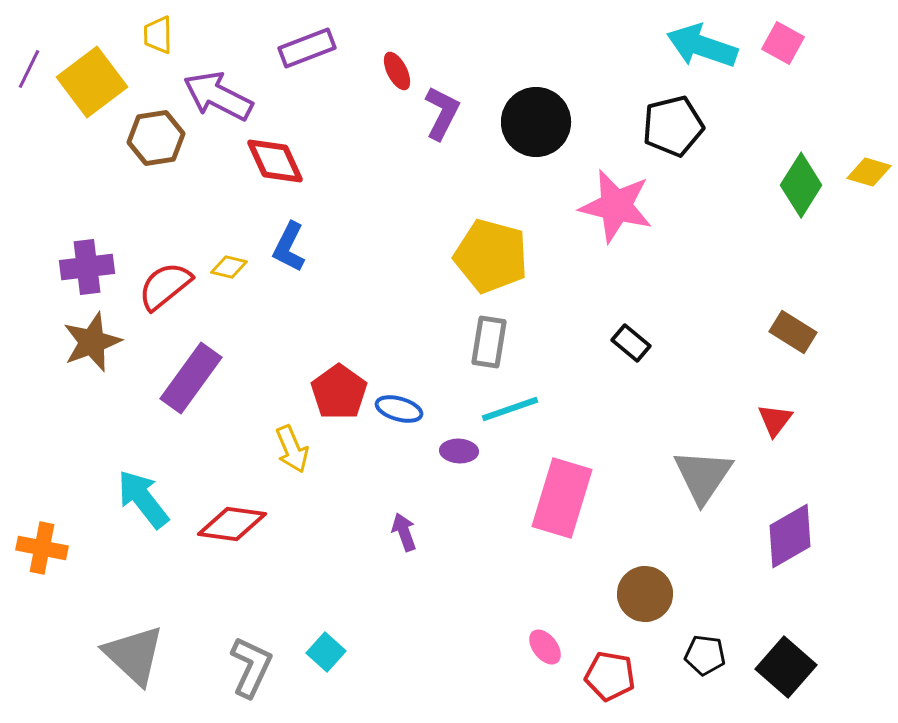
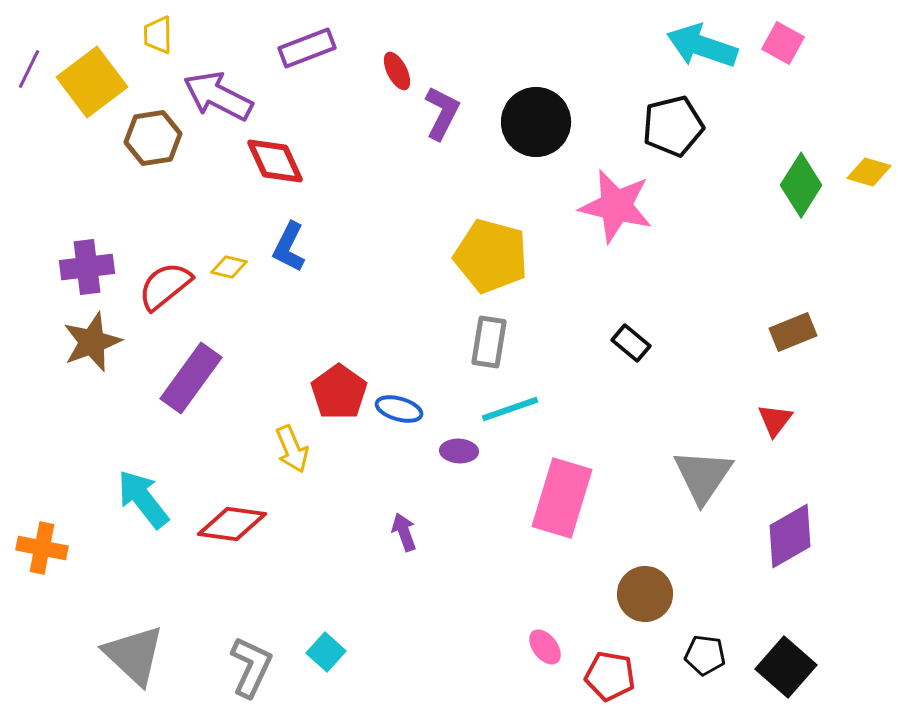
brown hexagon at (156, 138): moved 3 px left
brown rectangle at (793, 332): rotated 54 degrees counterclockwise
